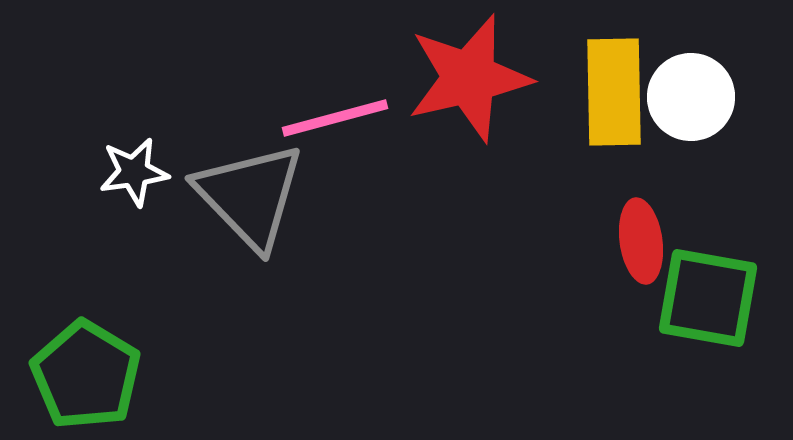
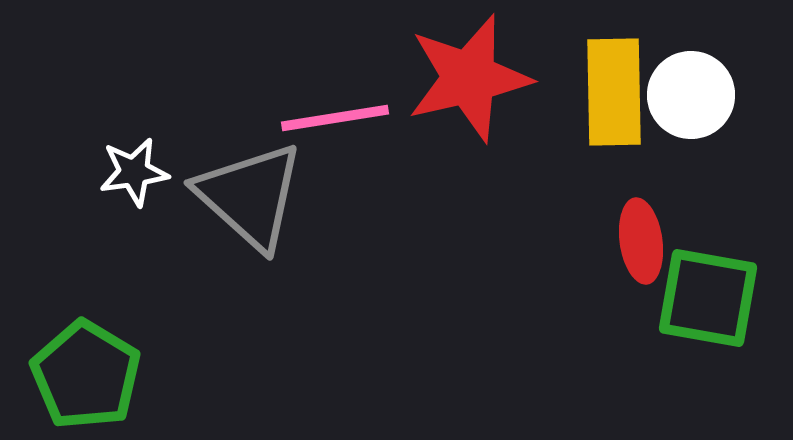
white circle: moved 2 px up
pink line: rotated 6 degrees clockwise
gray triangle: rotated 4 degrees counterclockwise
